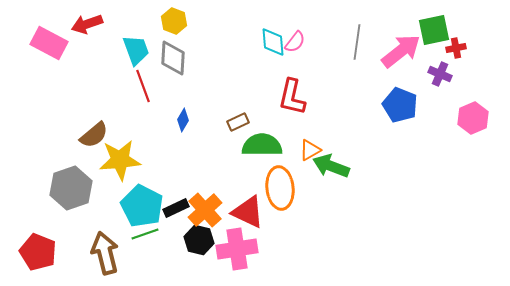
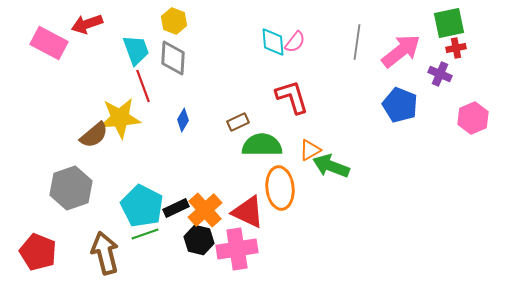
green square: moved 15 px right, 7 px up
red L-shape: rotated 150 degrees clockwise
yellow star: moved 42 px up
